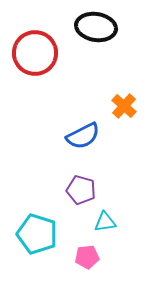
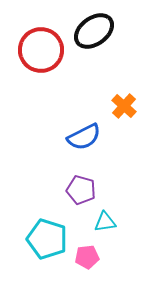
black ellipse: moved 2 px left, 4 px down; rotated 45 degrees counterclockwise
red circle: moved 6 px right, 3 px up
blue semicircle: moved 1 px right, 1 px down
cyan pentagon: moved 10 px right, 5 px down
